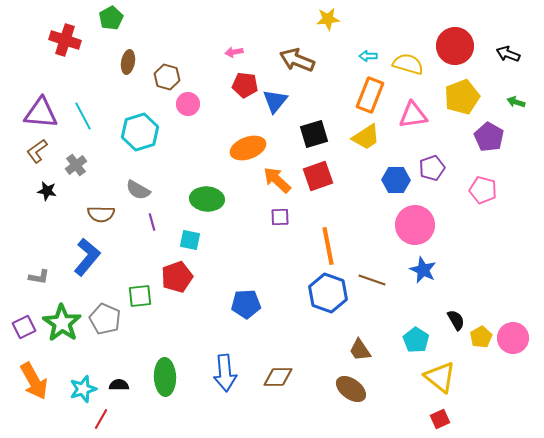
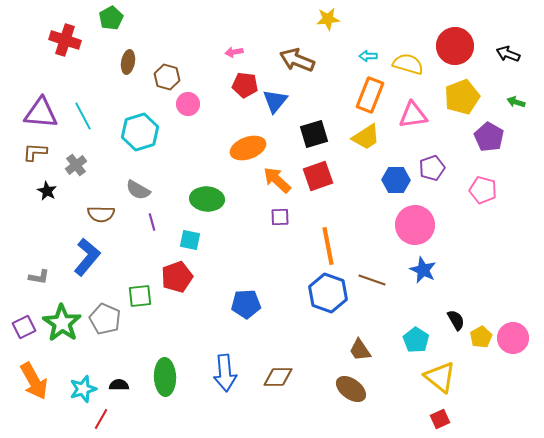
brown L-shape at (37, 151): moved 2 px left, 1 px down; rotated 40 degrees clockwise
black star at (47, 191): rotated 18 degrees clockwise
